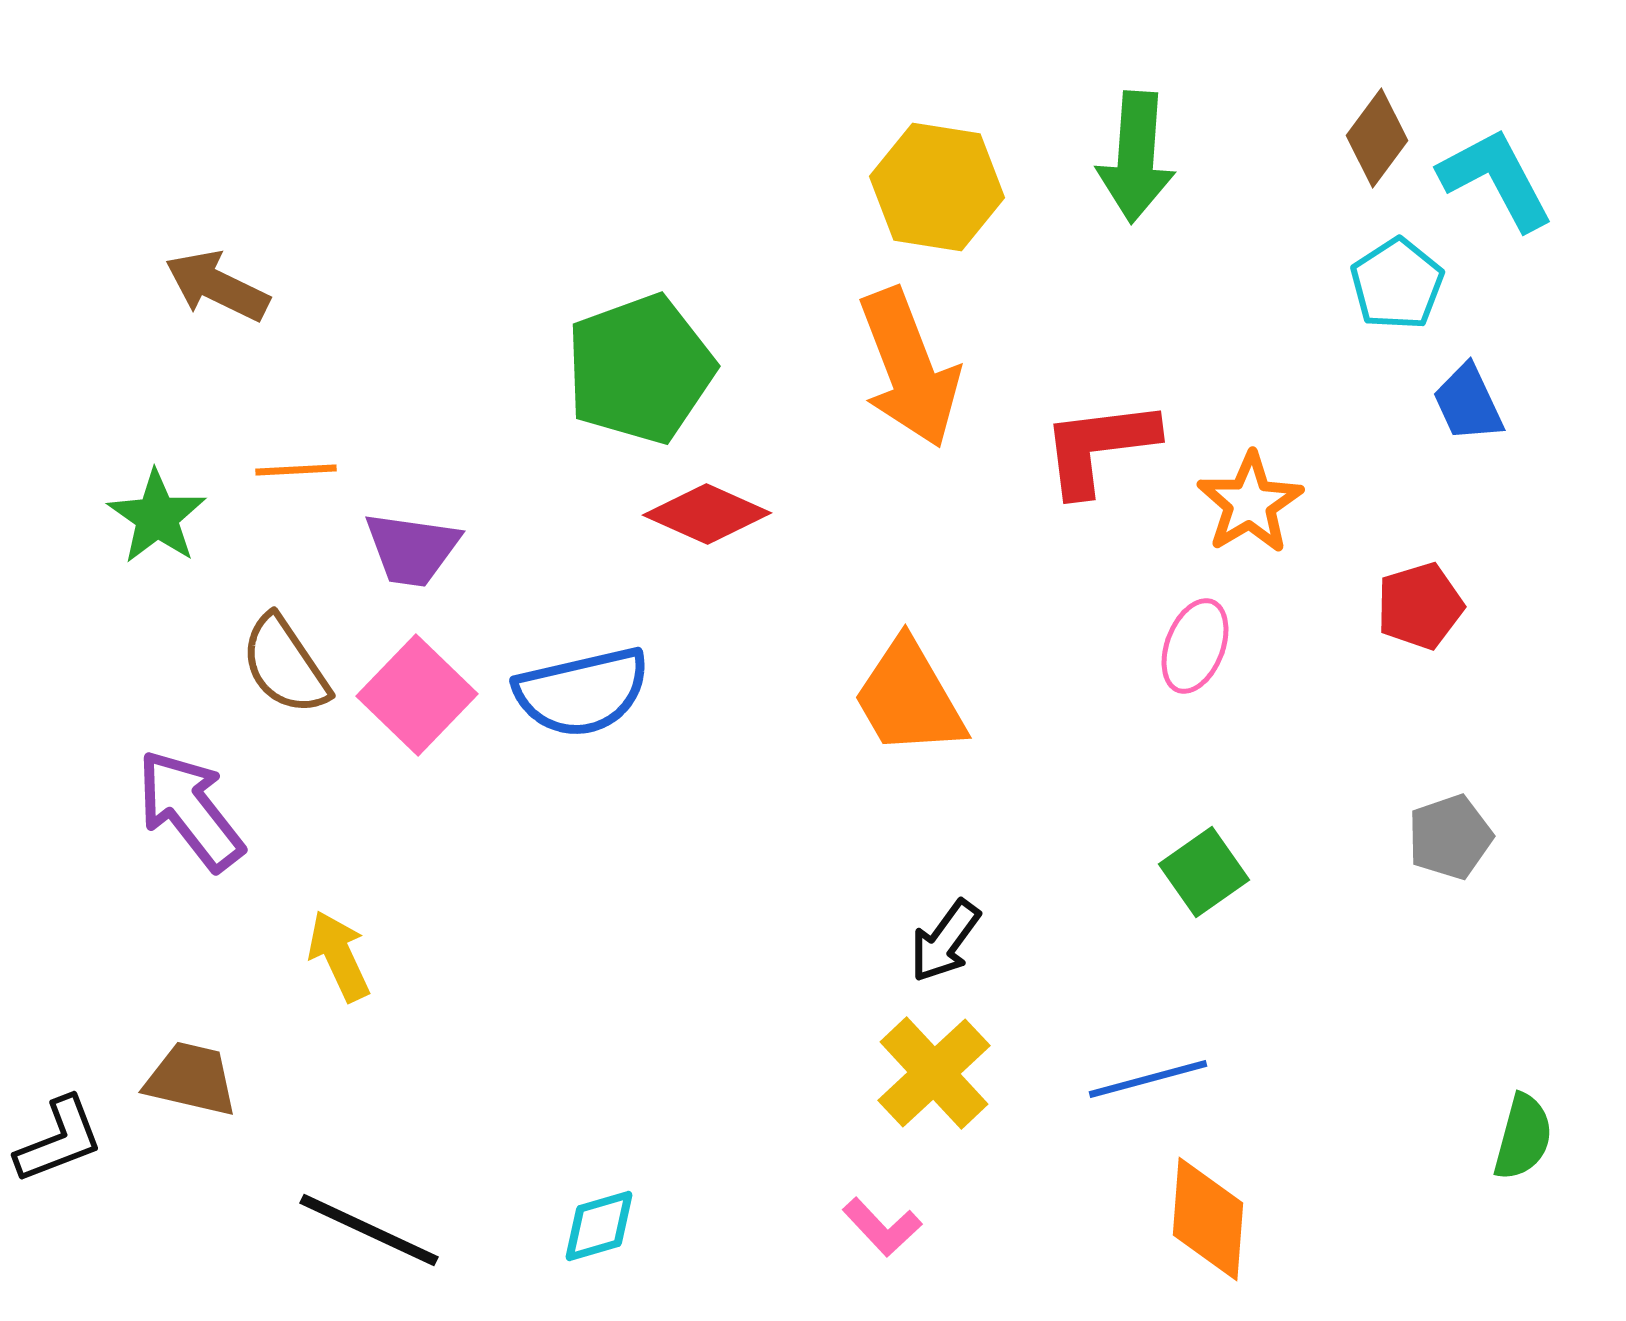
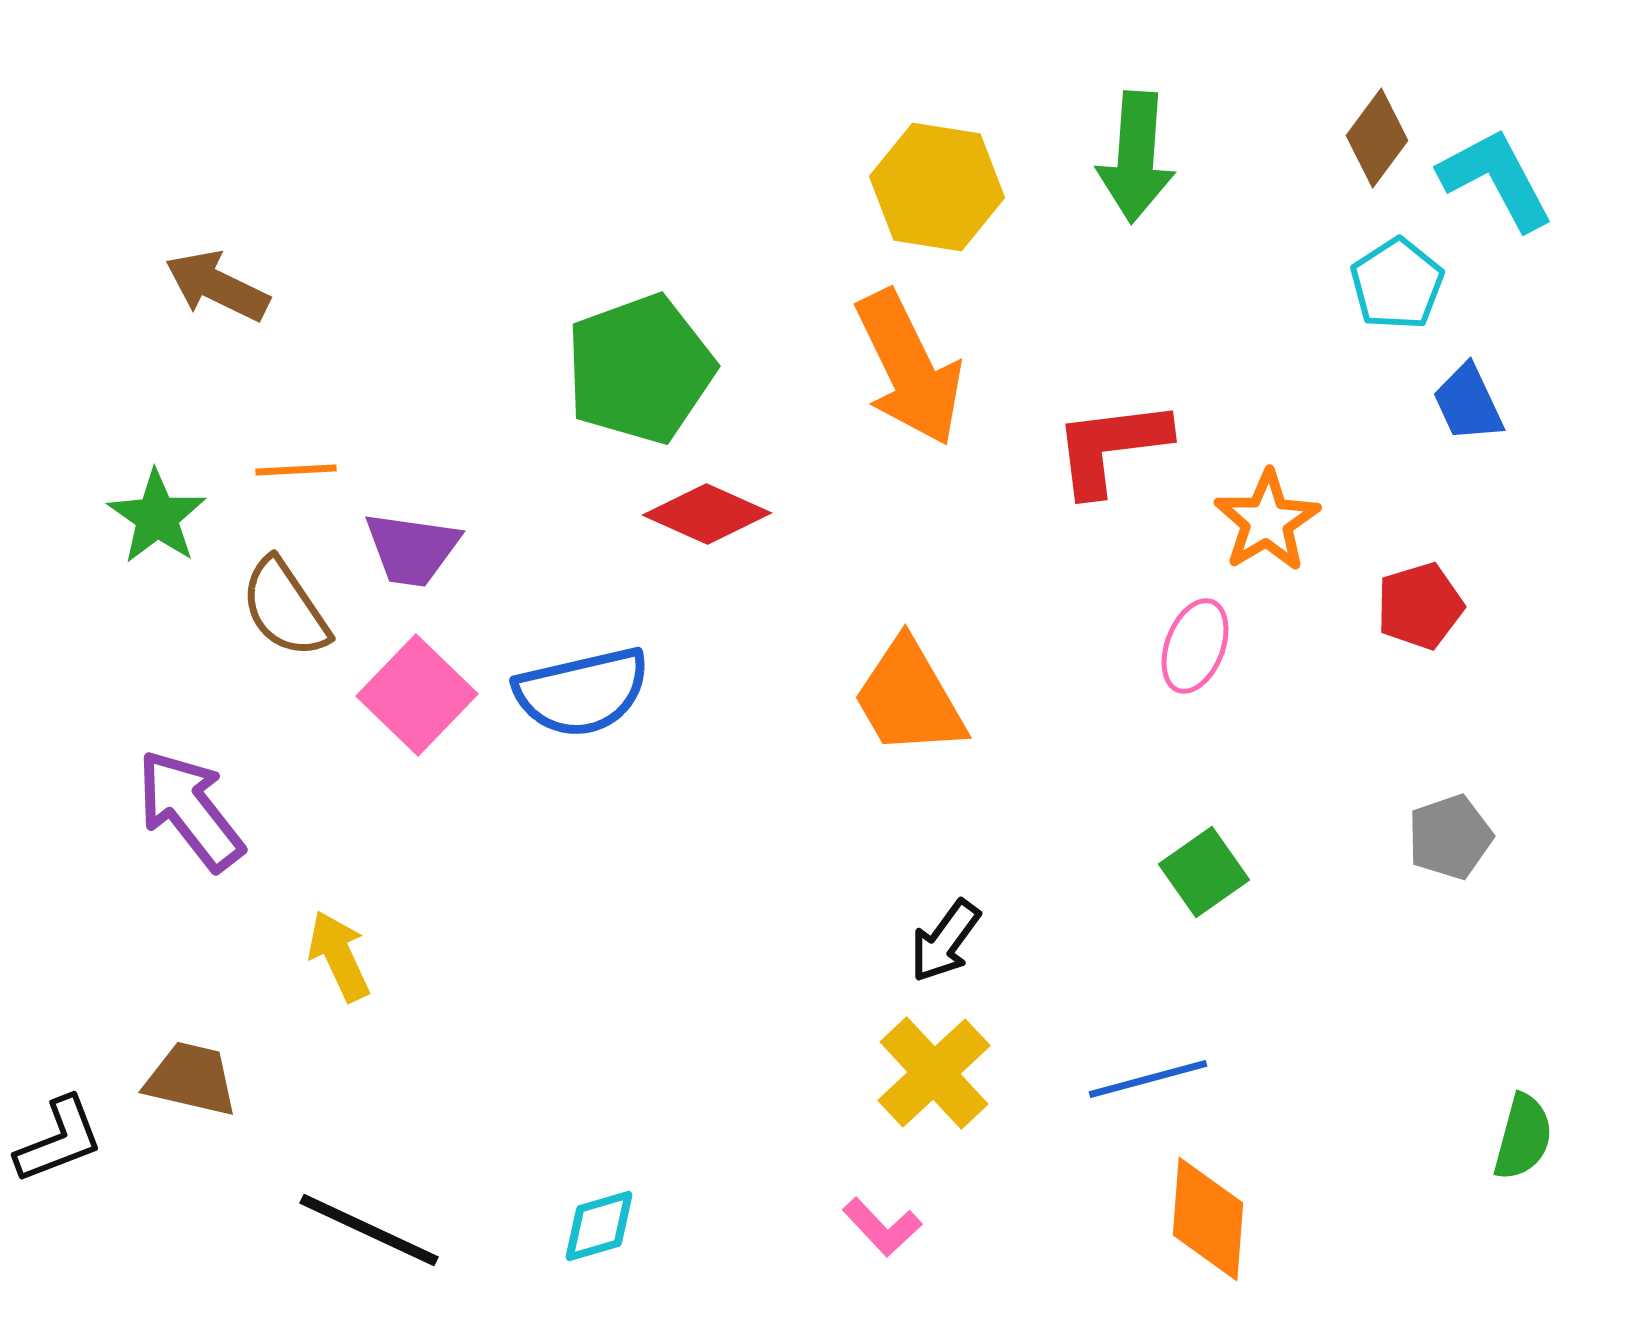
orange arrow: rotated 5 degrees counterclockwise
red L-shape: moved 12 px right
orange star: moved 17 px right, 18 px down
brown semicircle: moved 57 px up
